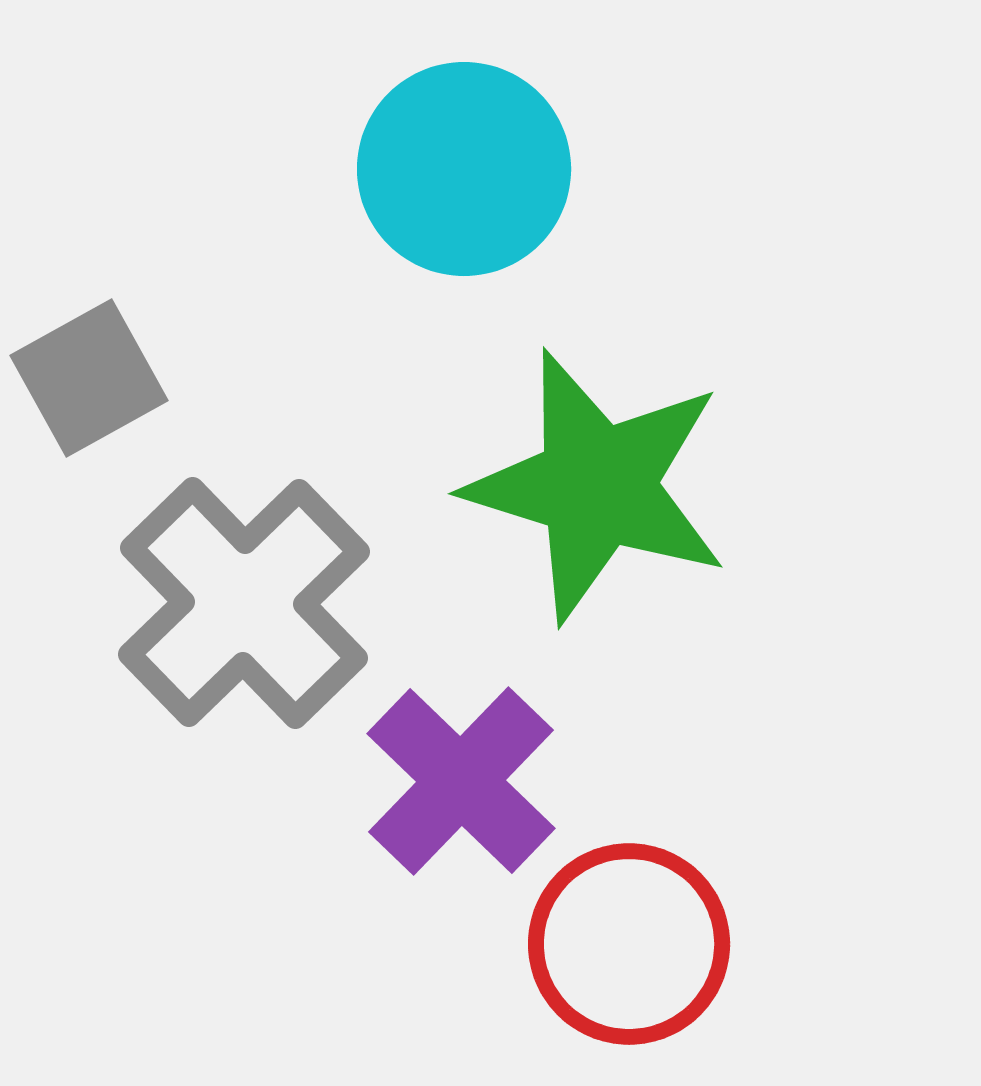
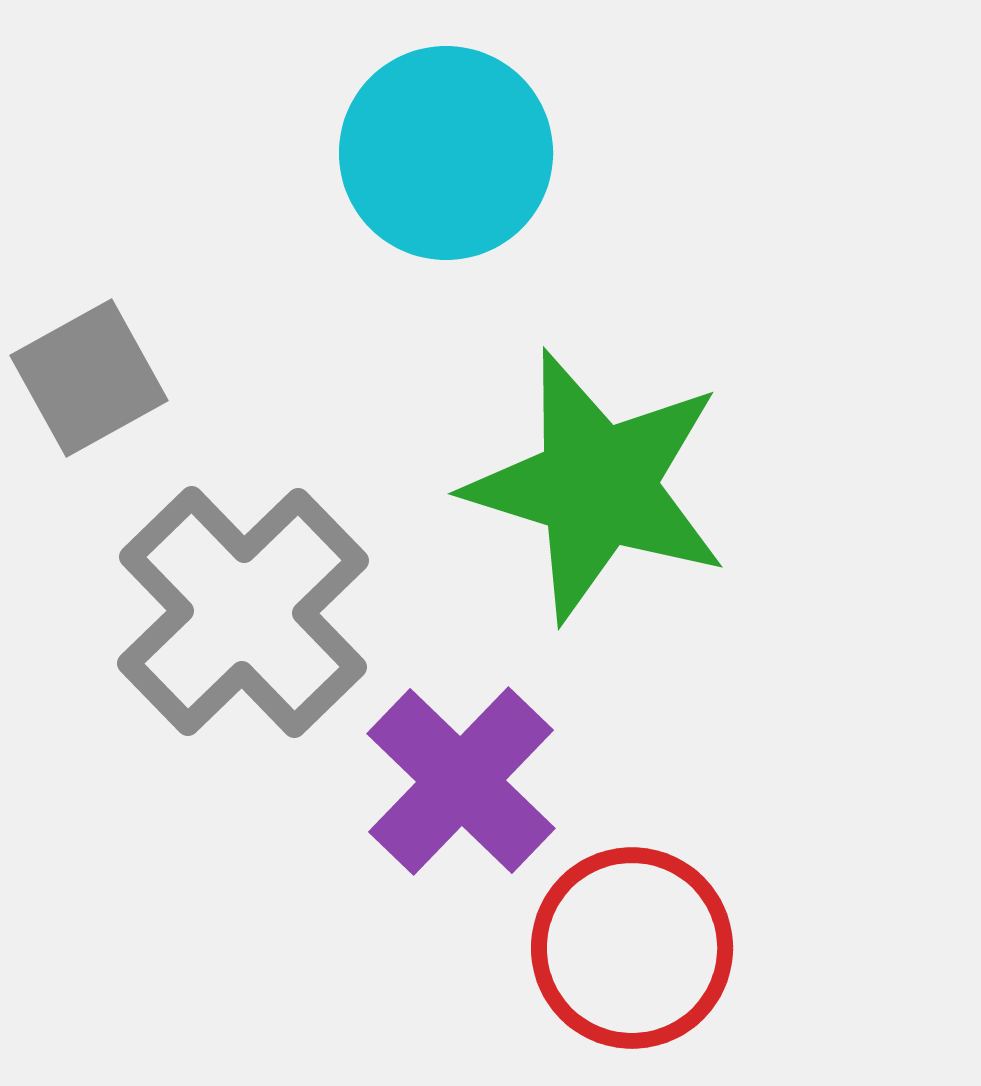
cyan circle: moved 18 px left, 16 px up
gray cross: moved 1 px left, 9 px down
red circle: moved 3 px right, 4 px down
